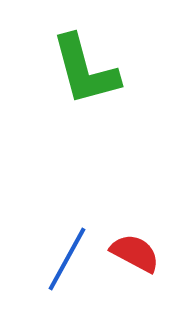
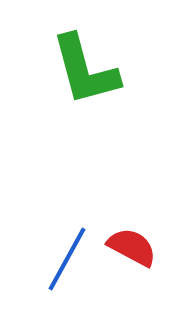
red semicircle: moved 3 px left, 6 px up
